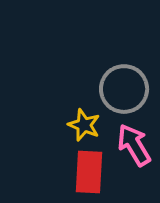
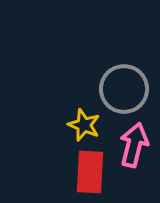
pink arrow: rotated 45 degrees clockwise
red rectangle: moved 1 px right
